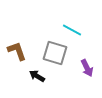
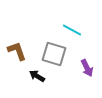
gray square: moved 1 px left, 1 px down
